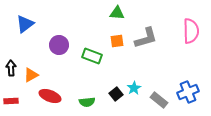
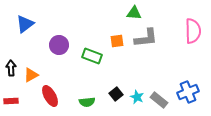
green triangle: moved 17 px right
pink semicircle: moved 2 px right
gray L-shape: rotated 10 degrees clockwise
cyan star: moved 3 px right, 9 px down; rotated 16 degrees counterclockwise
red ellipse: rotated 40 degrees clockwise
